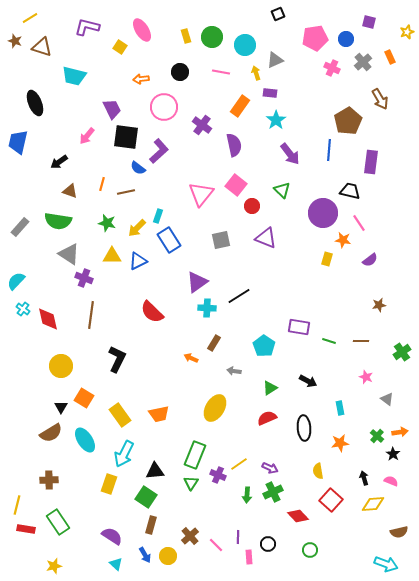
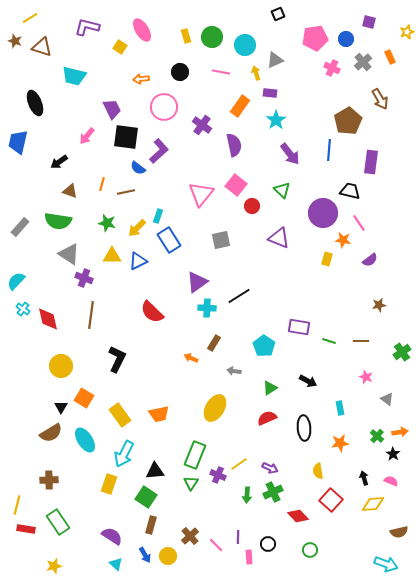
purple triangle at (266, 238): moved 13 px right
